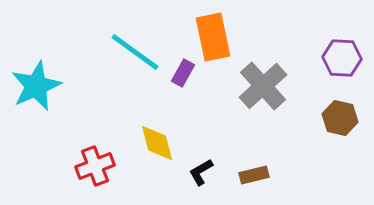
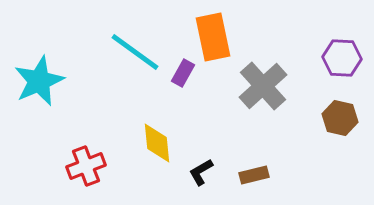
cyan star: moved 3 px right, 5 px up
yellow diamond: rotated 9 degrees clockwise
red cross: moved 9 px left
